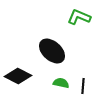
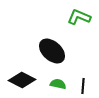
black diamond: moved 4 px right, 4 px down
green semicircle: moved 3 px left, 1 px down
